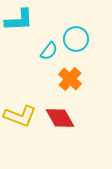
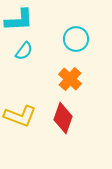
cyan semicircle: moved 25 px left
red diamond: moved 3 px right; rotated 48 degrees clockwise
